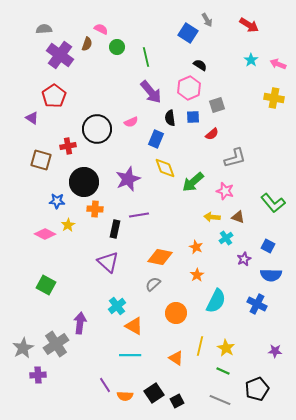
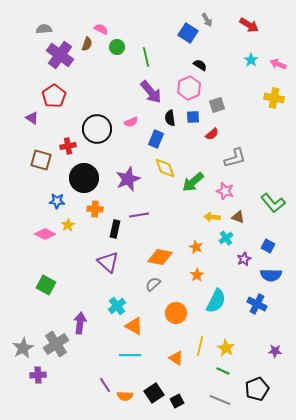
black circle at (84, 182): moved 4 px up
